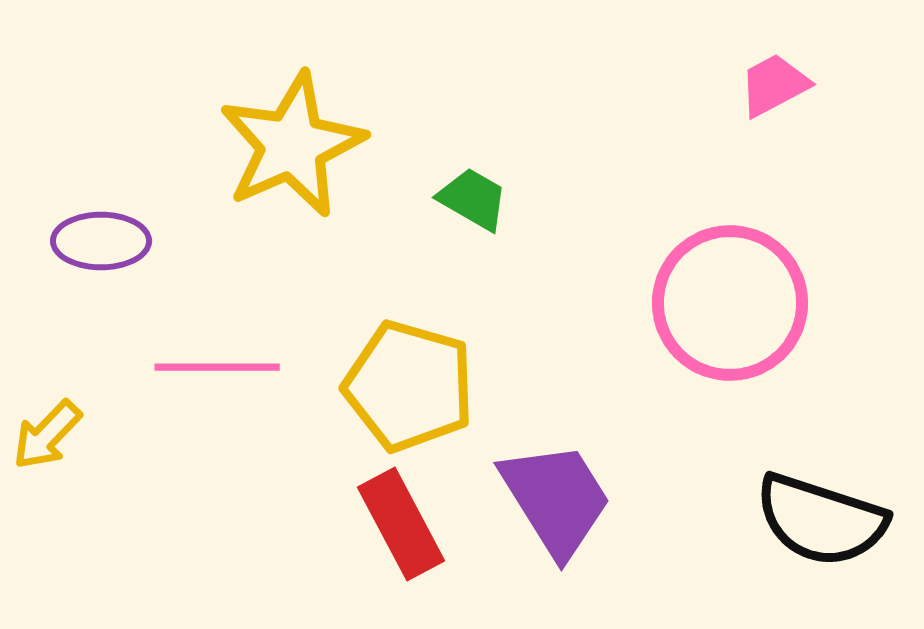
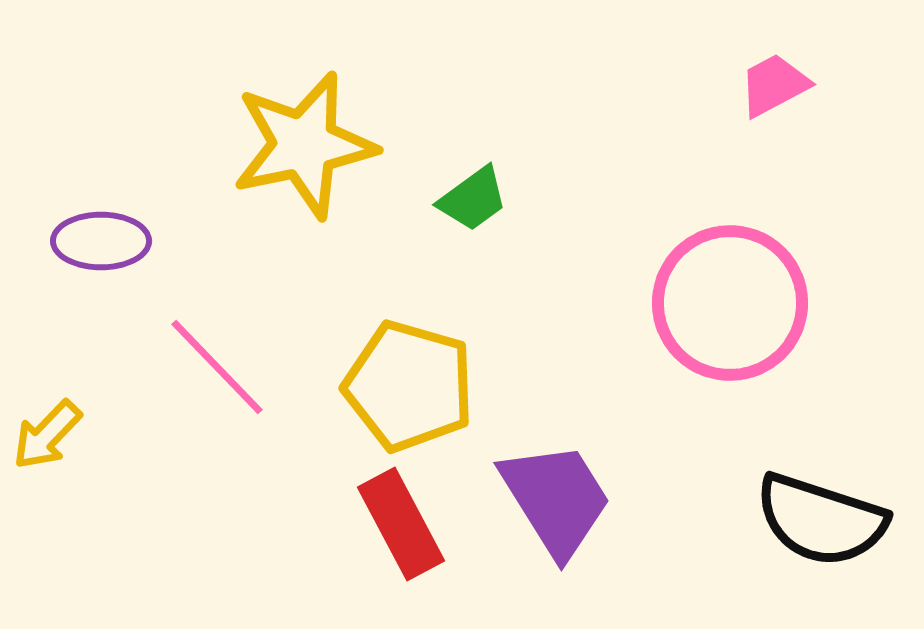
yellow star: moved 12 px right; rotated 12 degrees clockwise
green trapezoid: rotated 114 degrees clockwise
pink line: rotated 46 degrees clockwise
